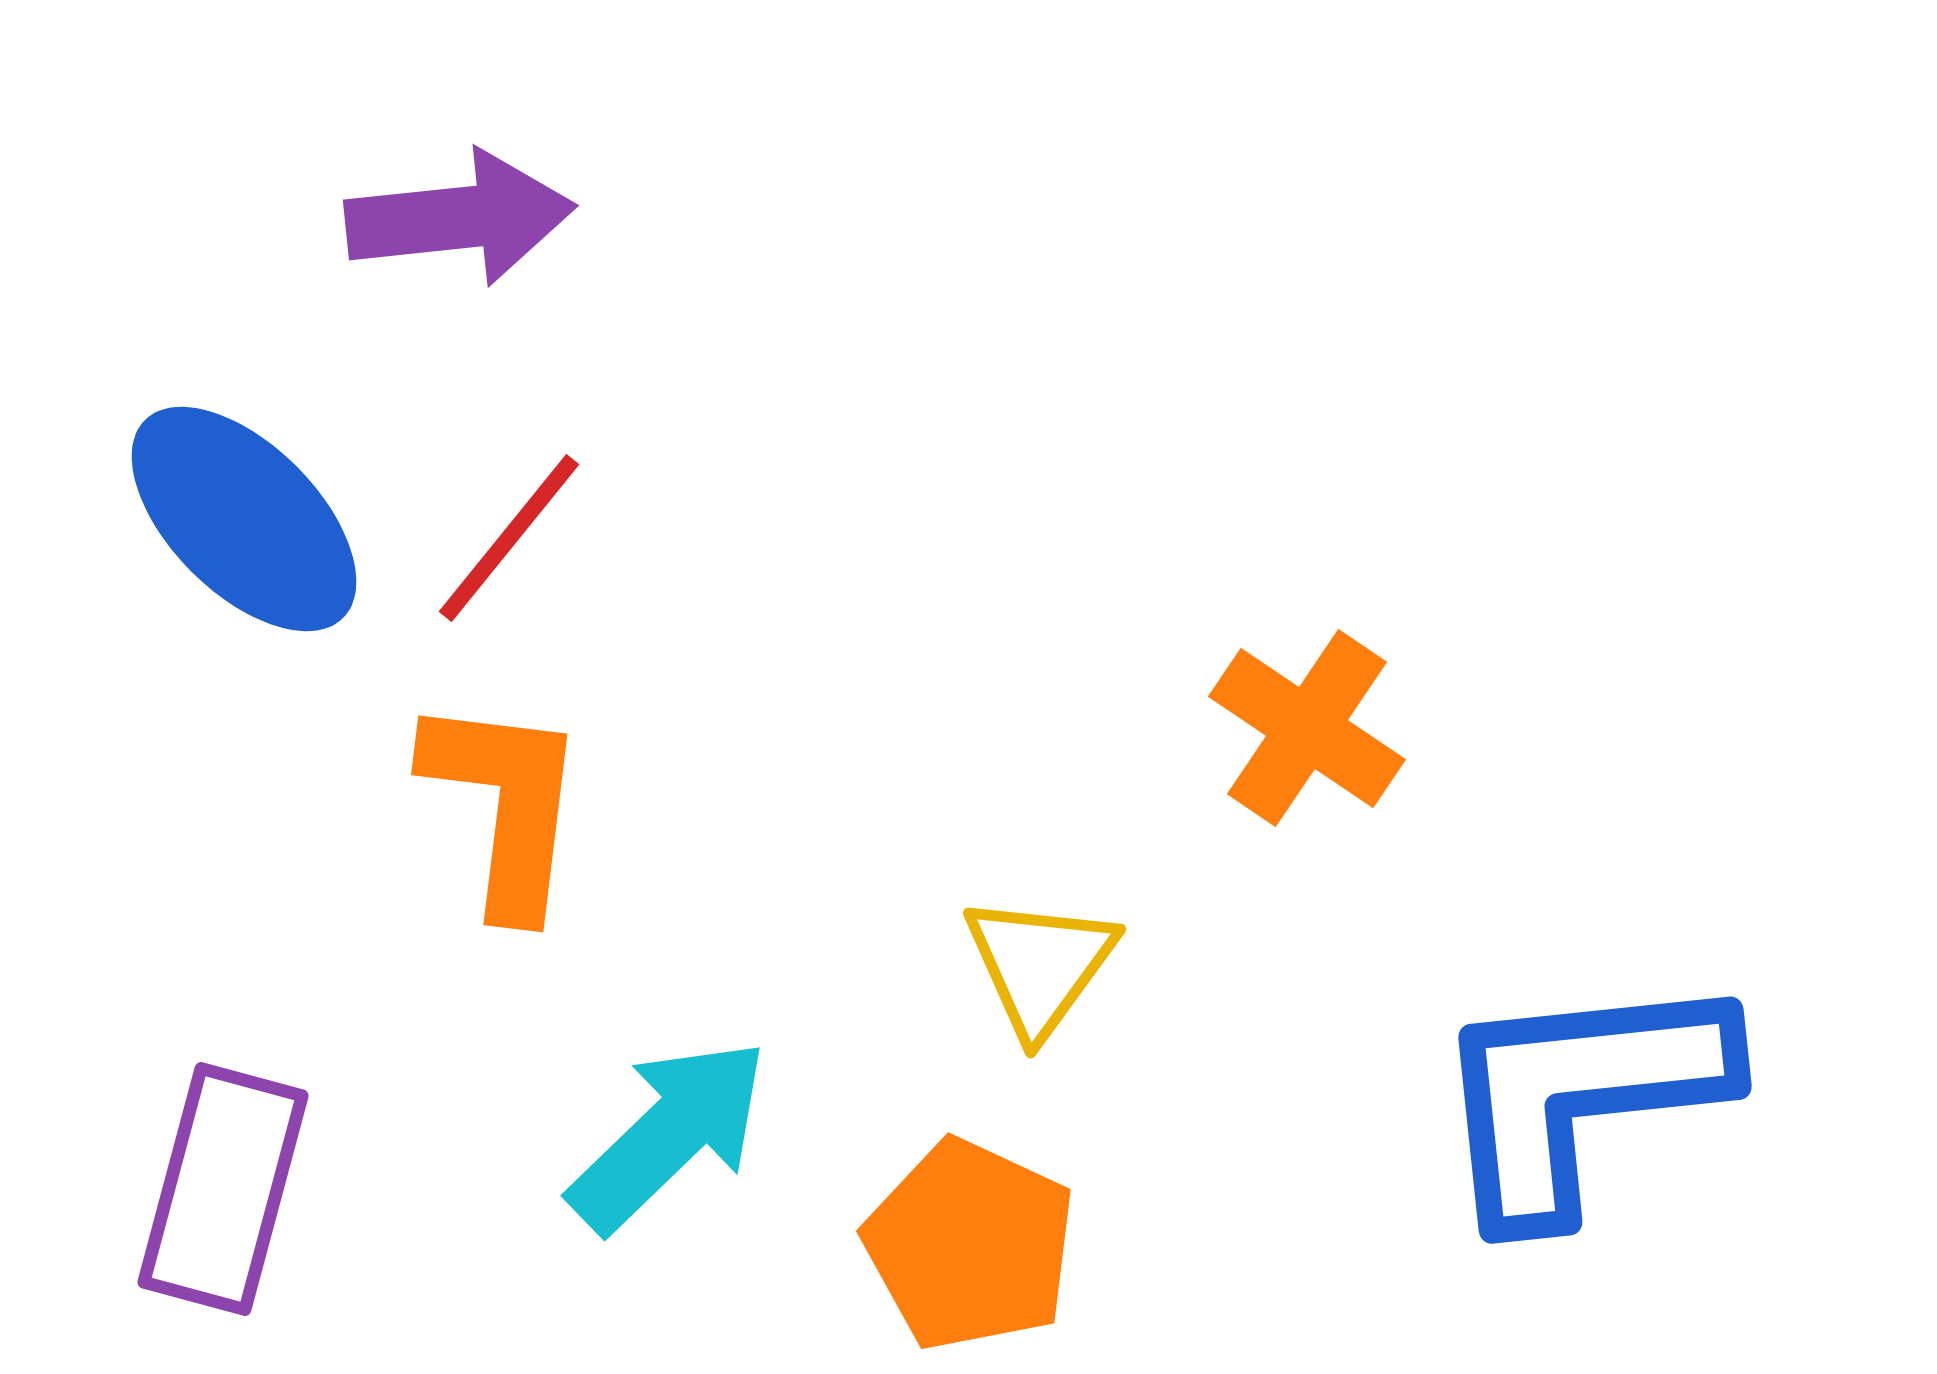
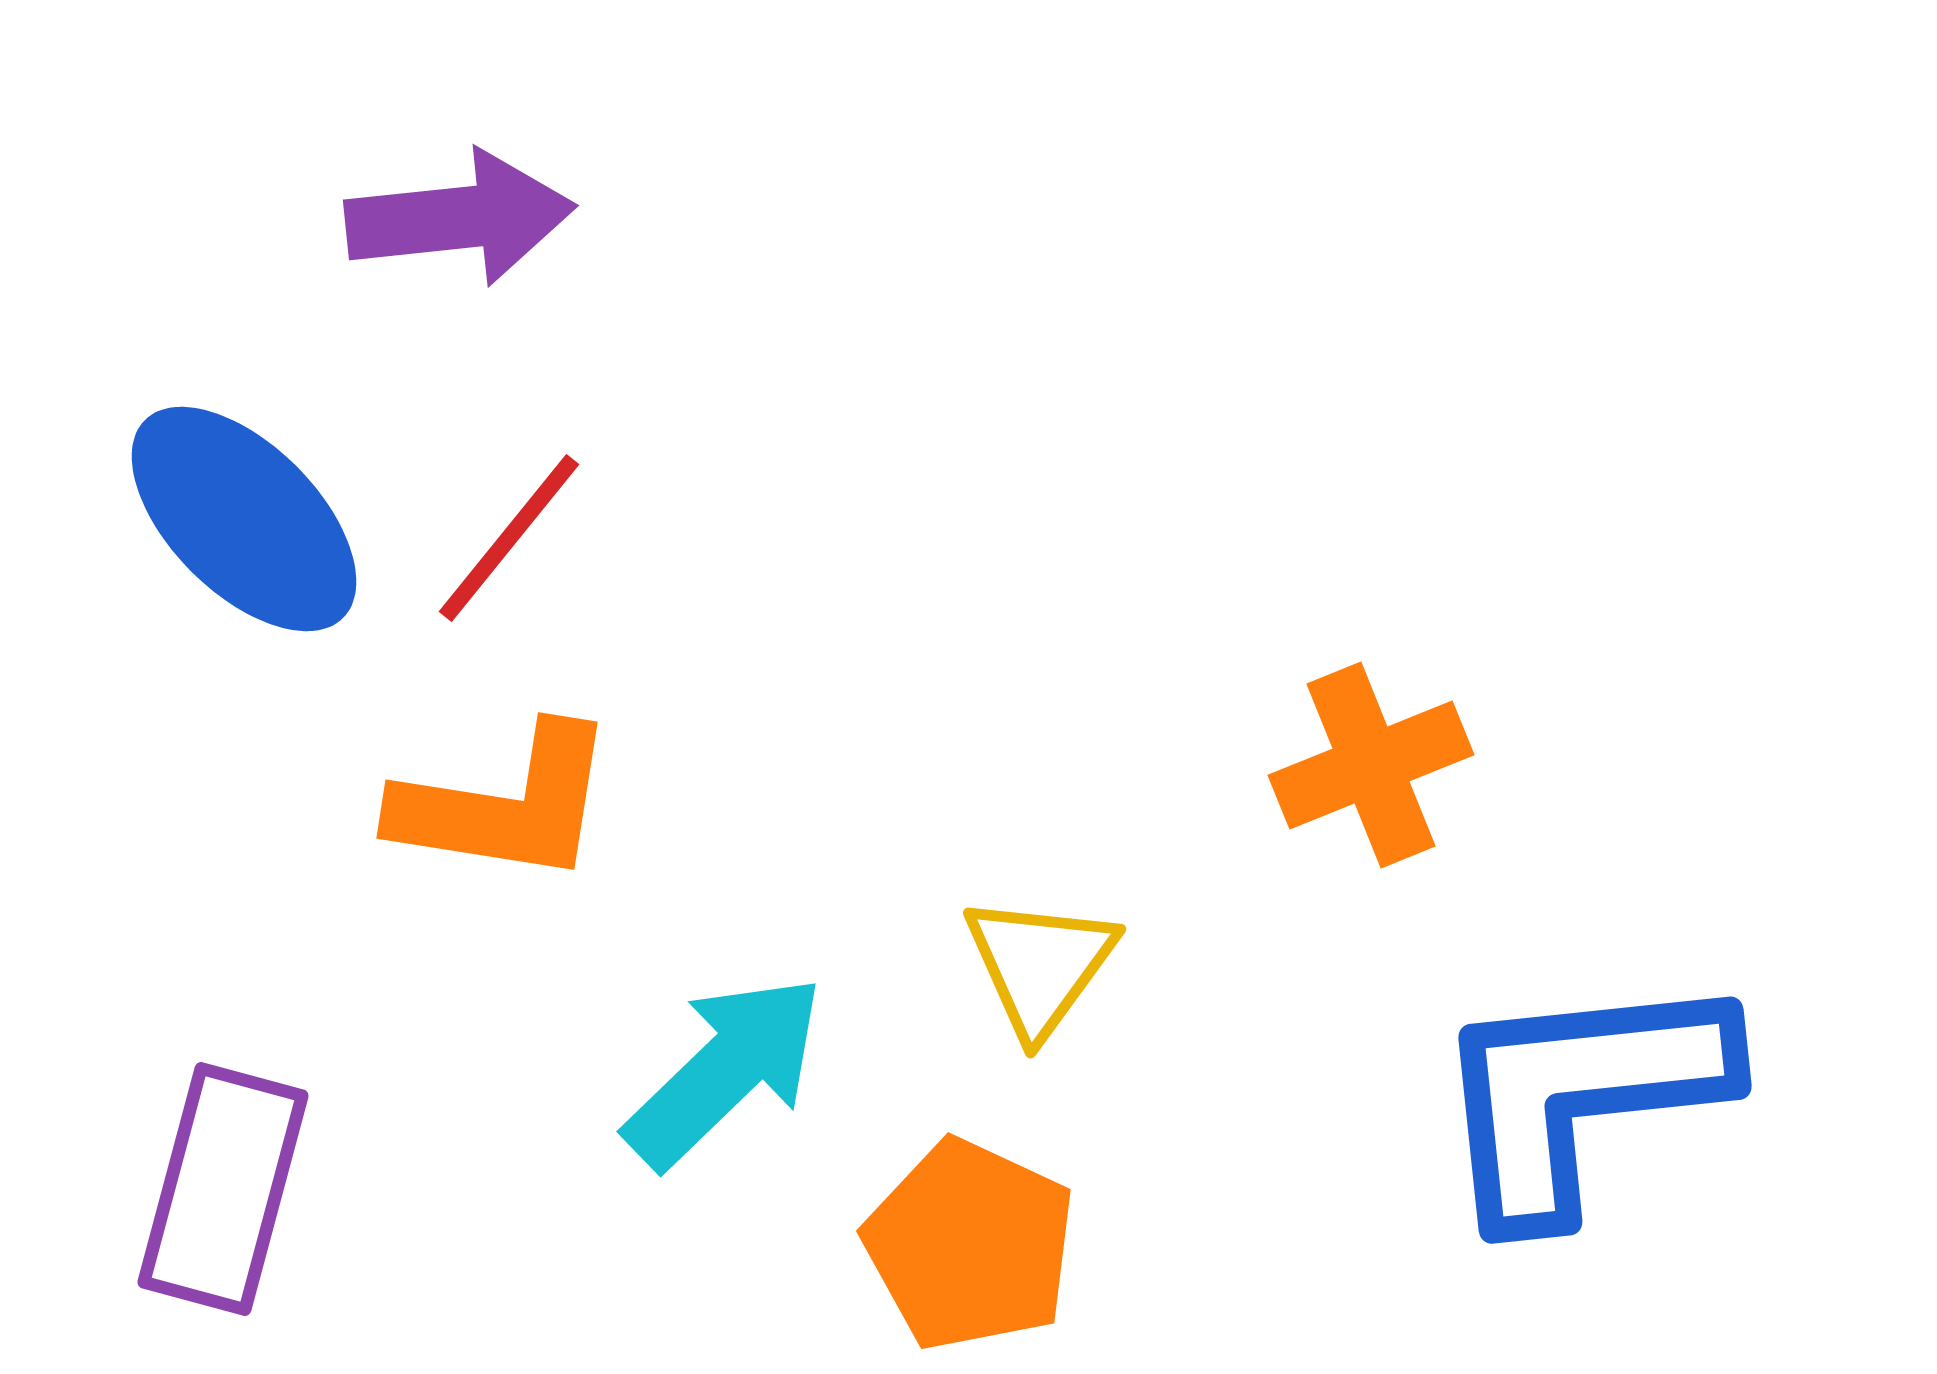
orange cross: moved 64 px right, 37 px down; rotated 34 degrees clockwise
orange L-shape: rotated 92 degrees clockwise
cyan arrow: moved 56 px right, 64 px up
